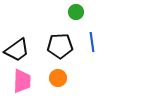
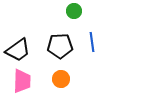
green circle: moved 2 px left, 1 px up
black trapezoid: moved 1 px right
orange circle: moved 3 px right, 1 px down
